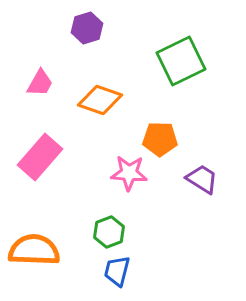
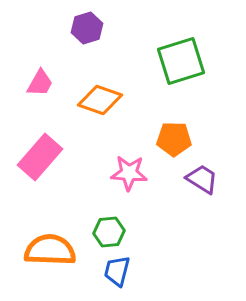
green square: rotated 9 degrees clockwise
orange pentagon: moved 14 px right
green hexagon: rotated 16 degrees clockwise
orange semicircle: moved 16 px right
